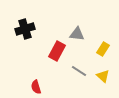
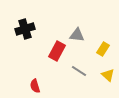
gray triangle: moved 1 px down
yellow triangle: moved 5 px right, 1 px up
red semicircle: moved 1 px left, 1 px up
